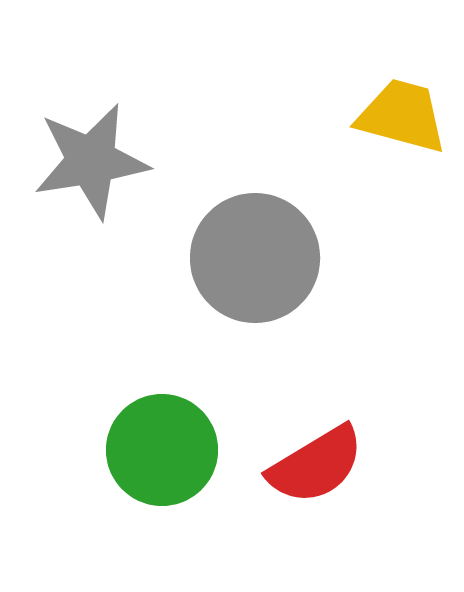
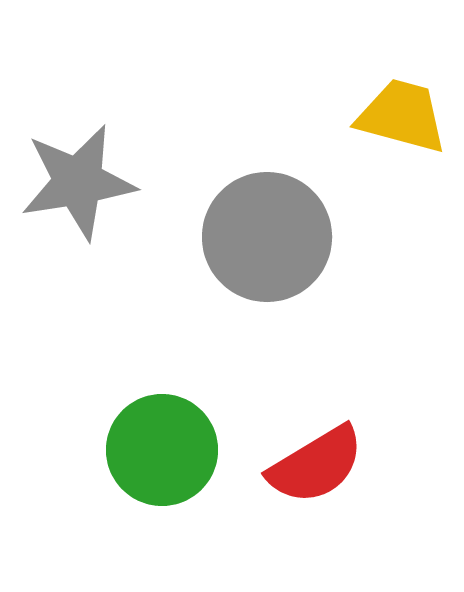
gray star: moved 13 px left, 21 px down
gray circle: moved 12 px right, 21 px up
